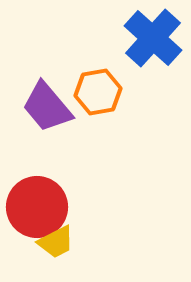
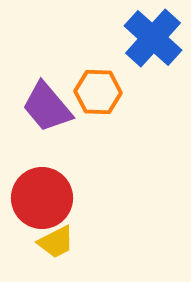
orange hexagon: rotated 12 degrees clockwise
red circle: moved 5 px right, 9 px up
